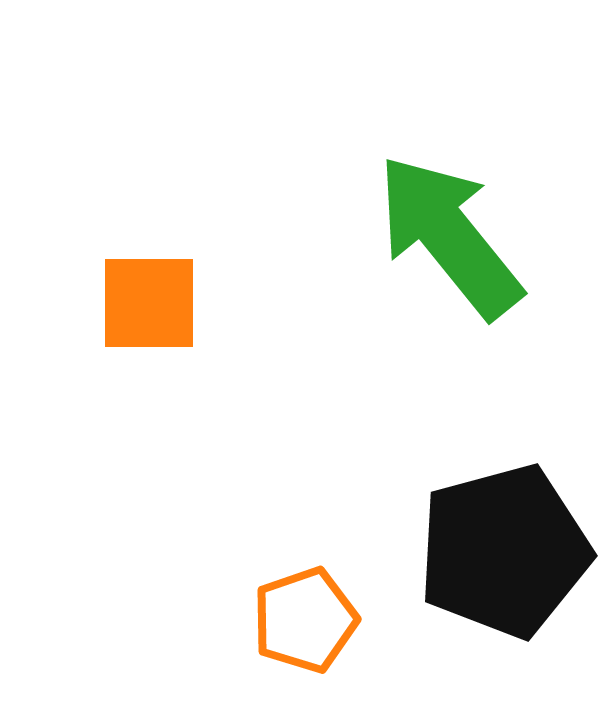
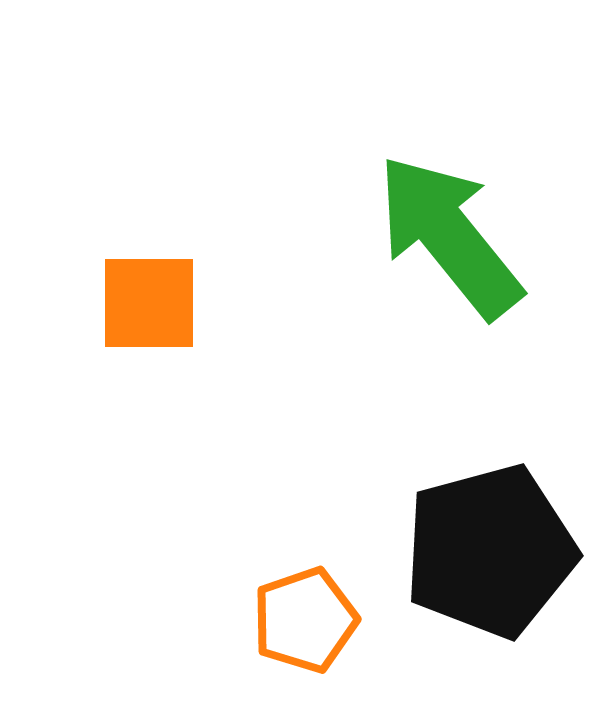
black pentagon: moved 14 px left
